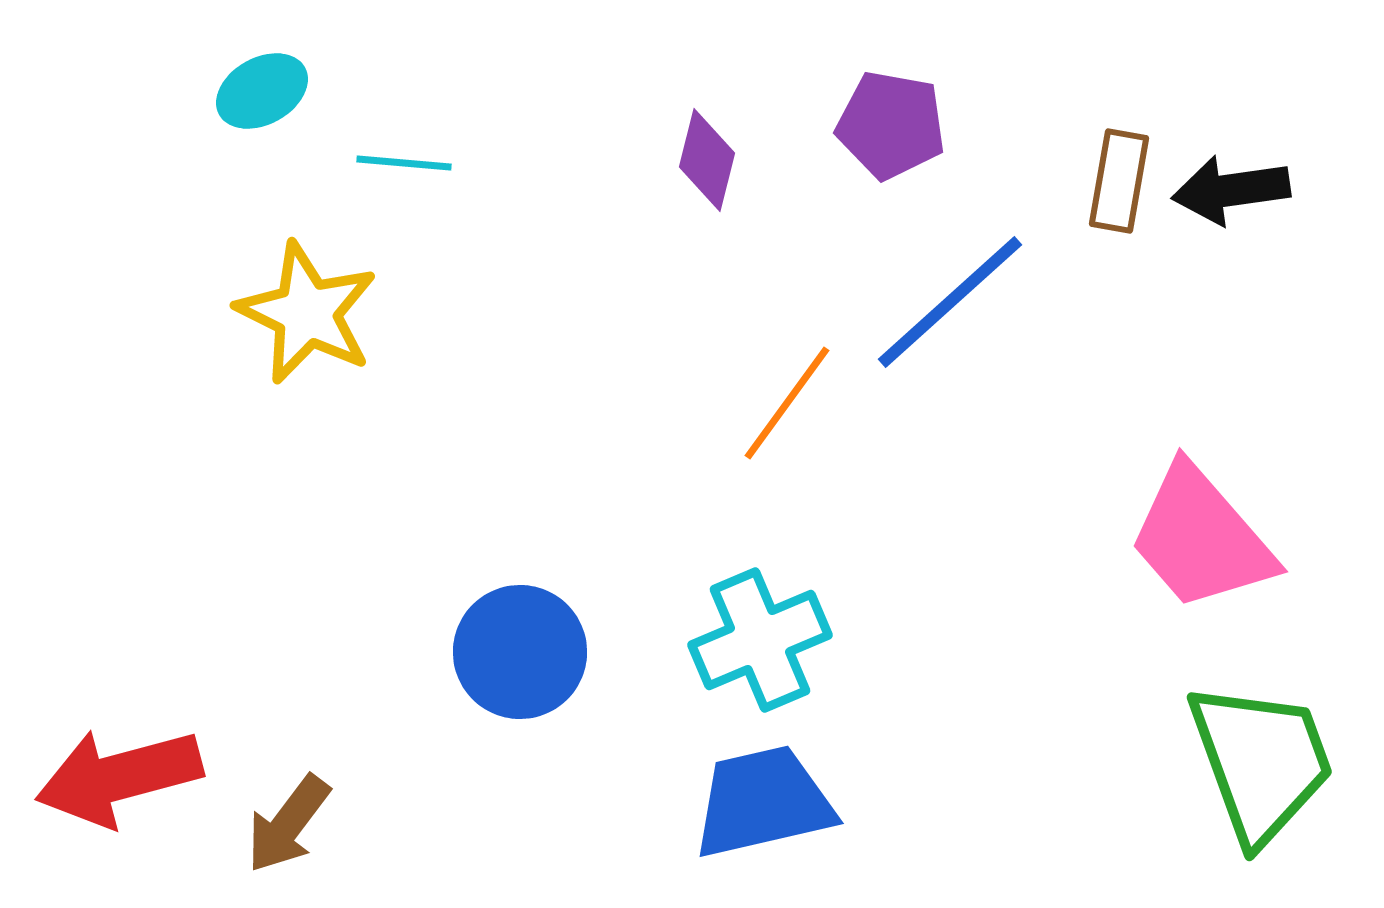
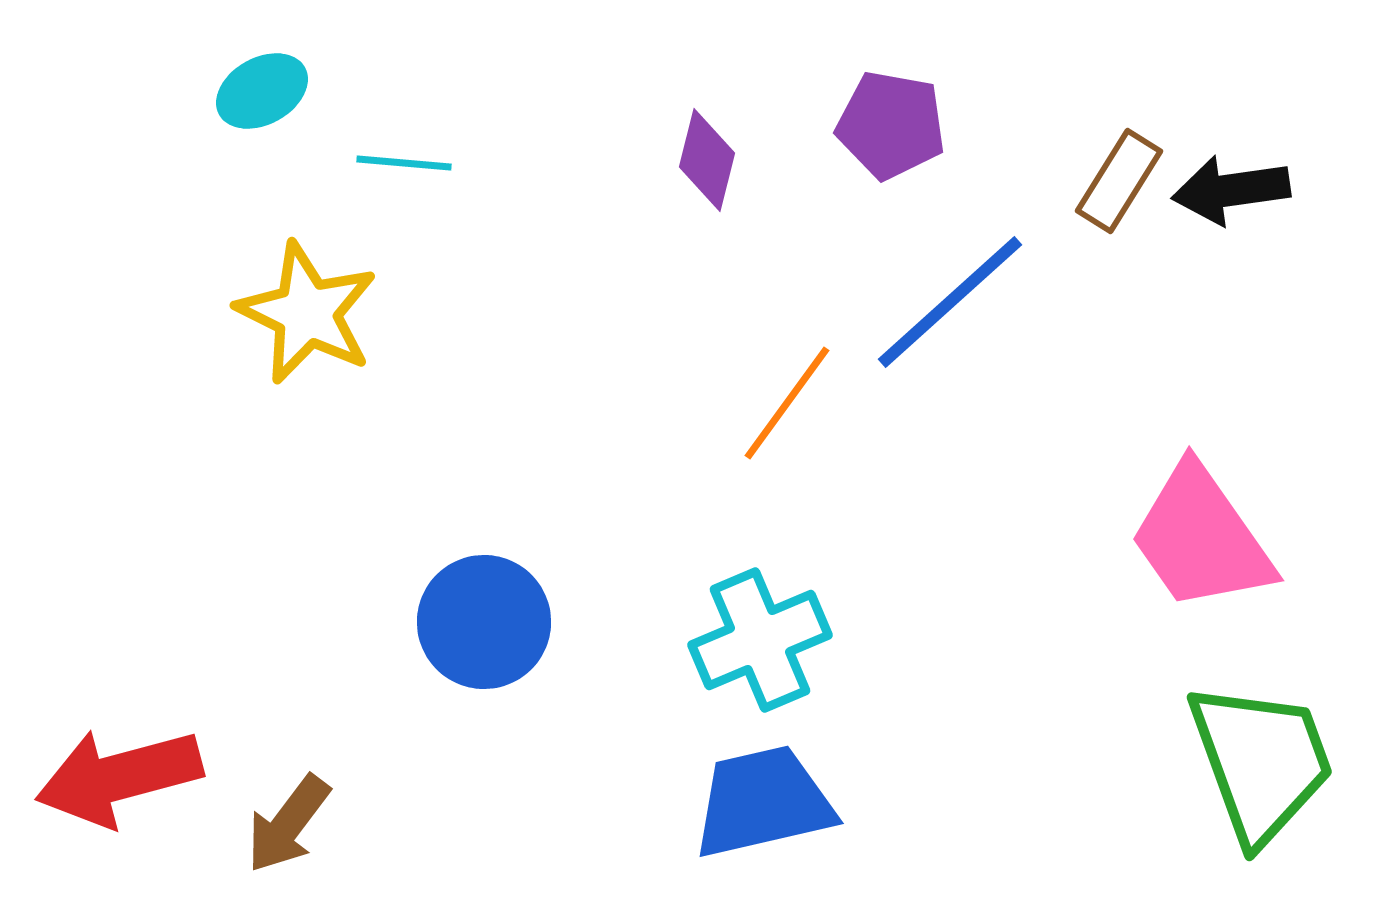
brown rectangle: rotated 22 degrees clockwise
pink trapezoid: rotated 6 degrees clockwise
blue circle: moved 36 px left, 30 px up
